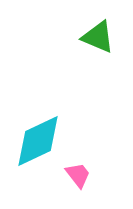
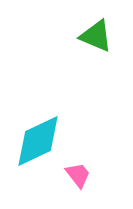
green triangle: moved 2 px left, 1 px up
